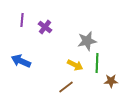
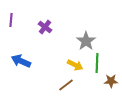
purple line: moved 11 px left
gray star: moved 1 px left; rotated 24 degrees counterclockwise
brown line: moved 2 px up
